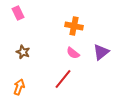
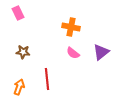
orange cross: moved 3 px left, 1 px down
brown star: rotated 16 degrees counterclockwise
red line: moved 16 px left; rotated 45 degrees counterclockwise
